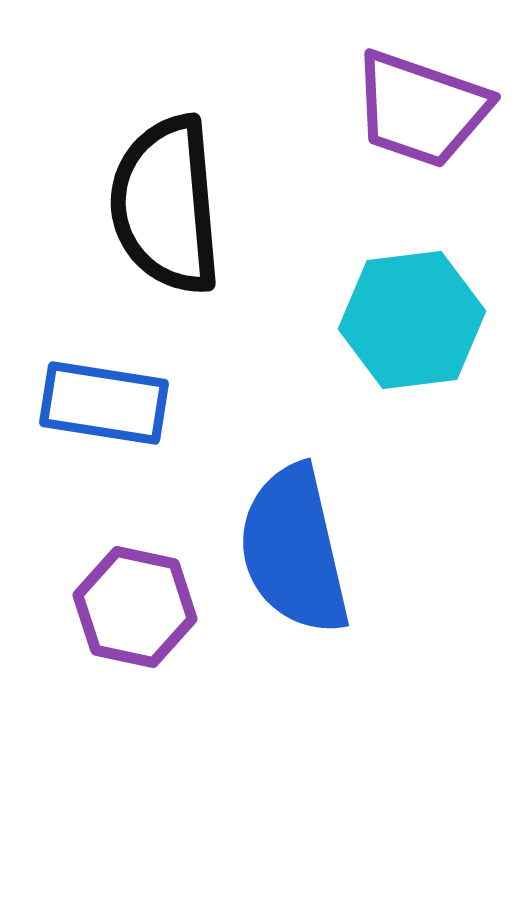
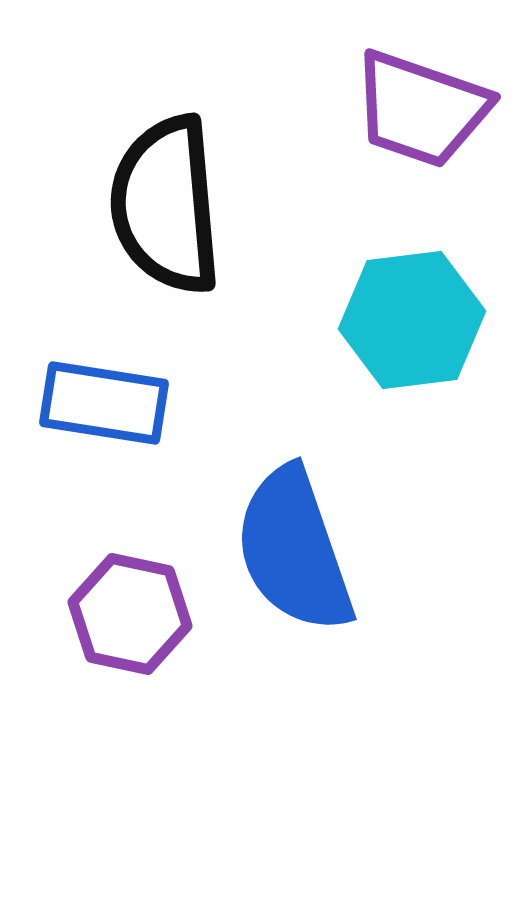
blue semicircle: rotated 6 degrees counterclockwise
purple hexagon: moved 5 px left, 7 px down
